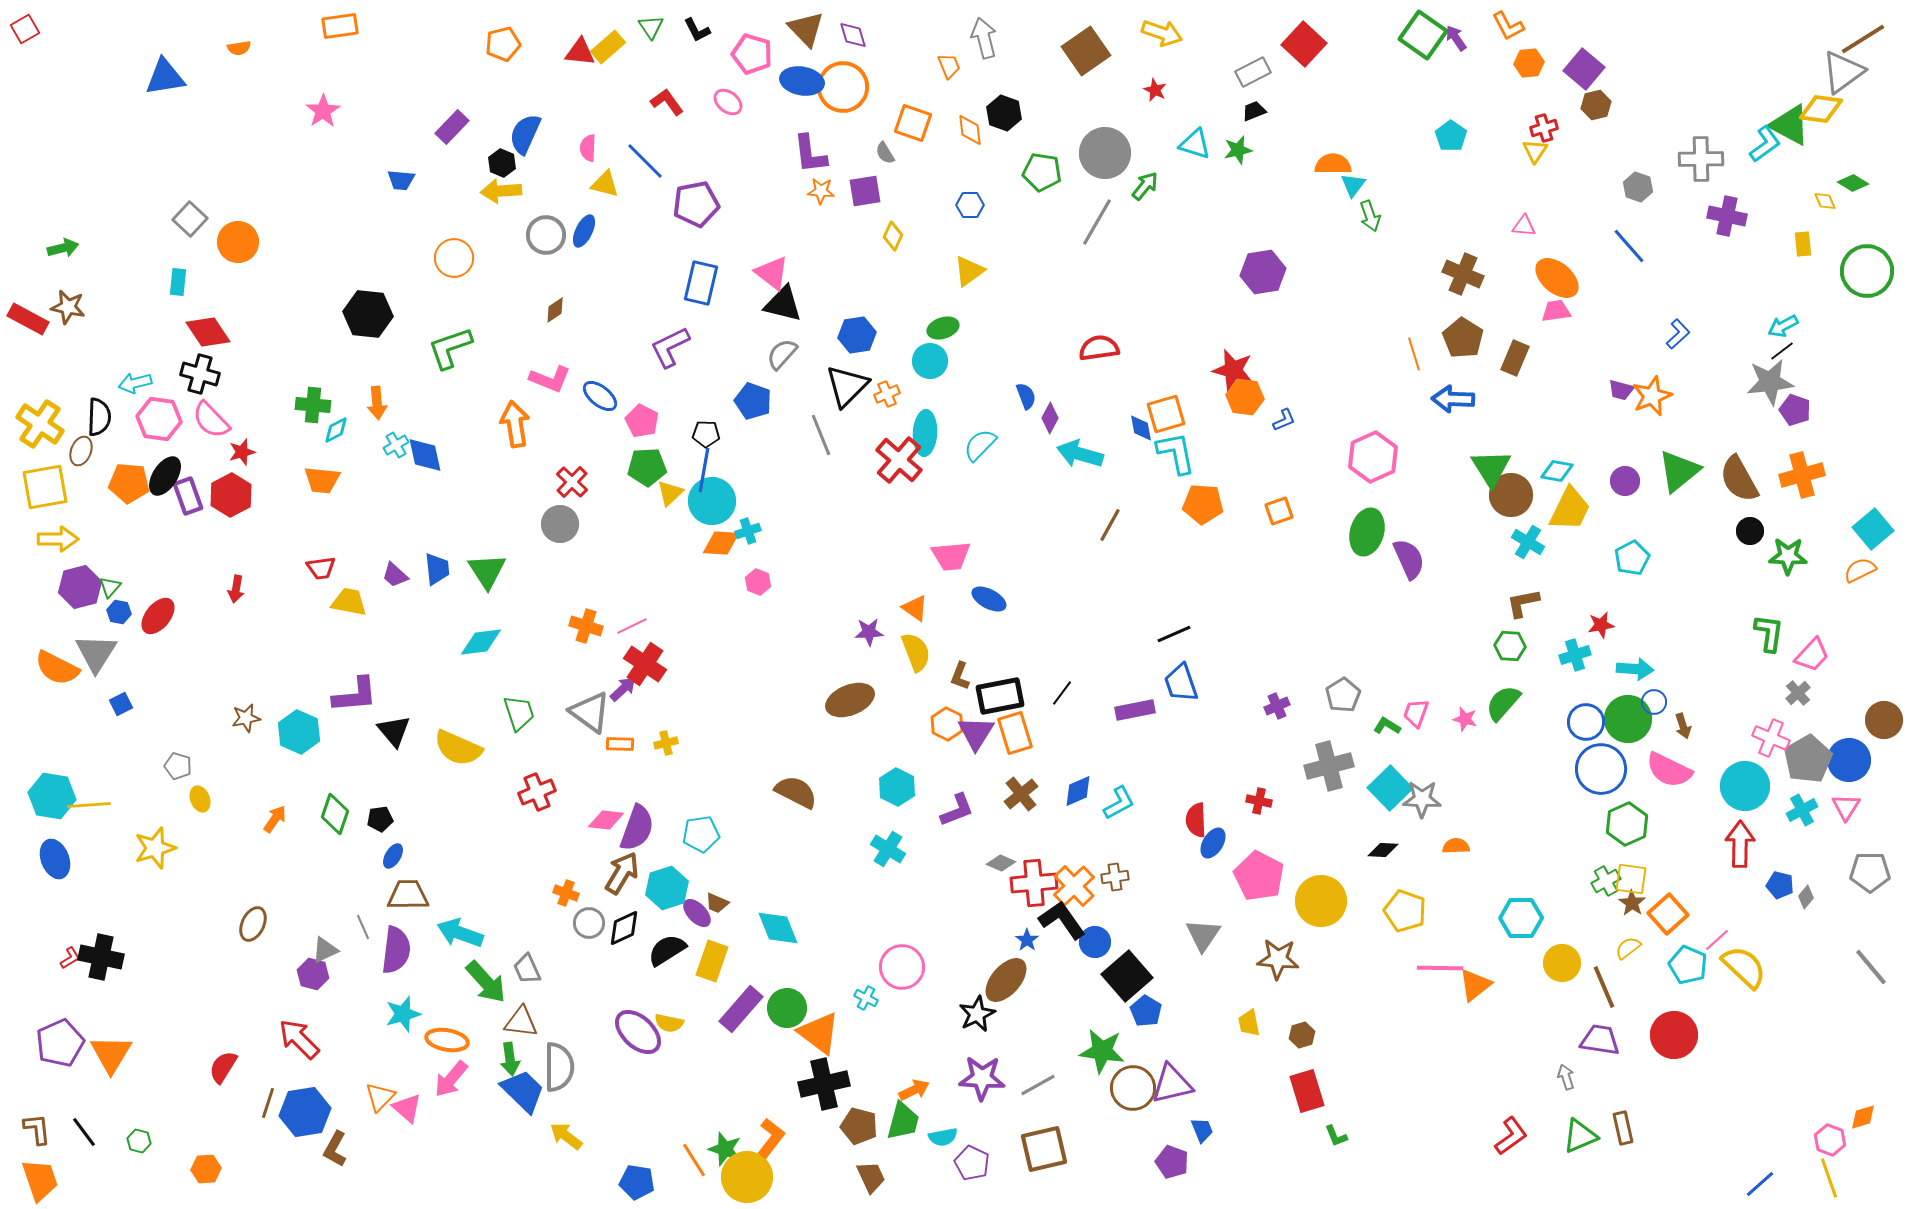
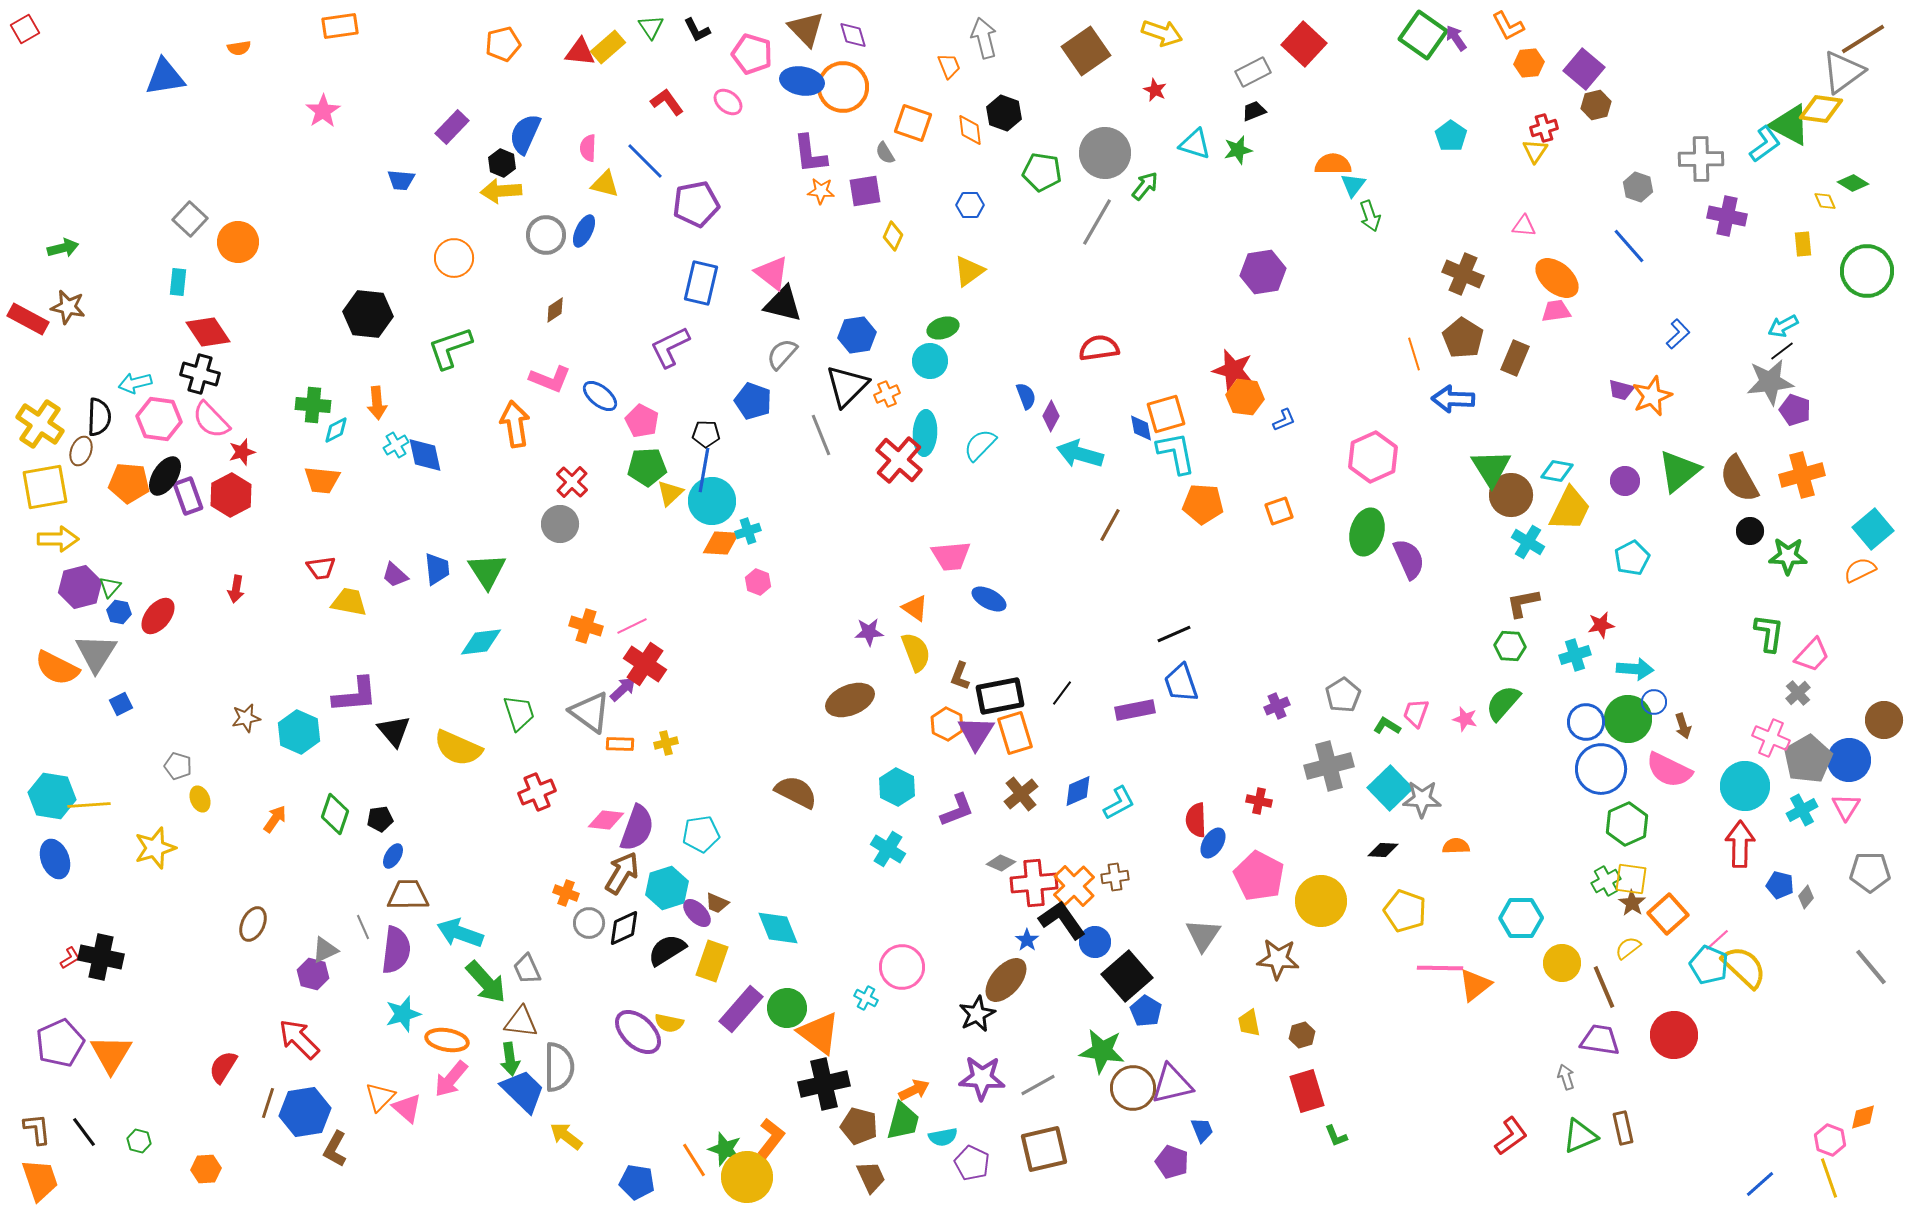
purple diamond at (1050, 418): moved 1 px right, 2 px up
cyan pentagon at (1688, 965): moved 21 px right
